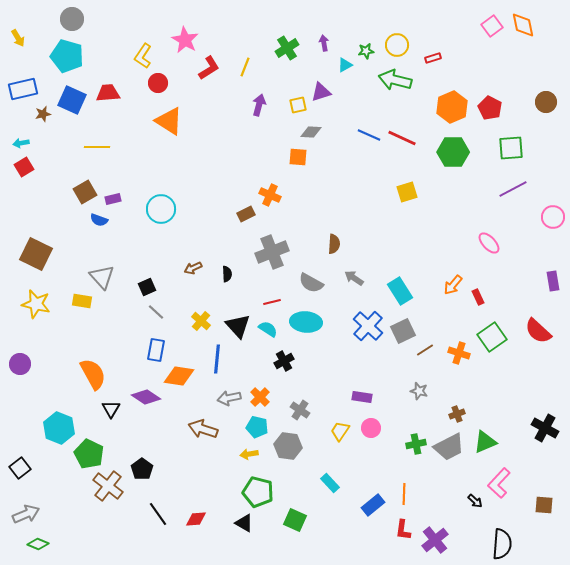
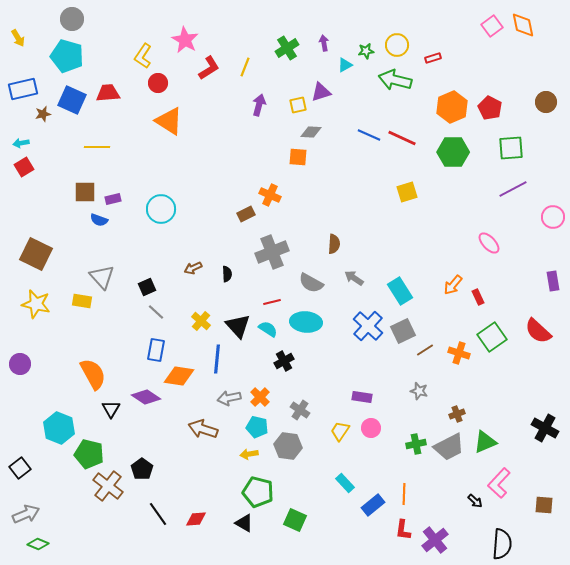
brown square at (85, 192): rotated 30 degrees clockwise
green pentagon at (89, 454): rotated 12 degrees counterclockwise
cyan rectangle at (330, 483): moved 15 px right
